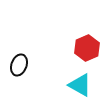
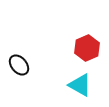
black ellipse: rotated 60 degrees counterclockwise
